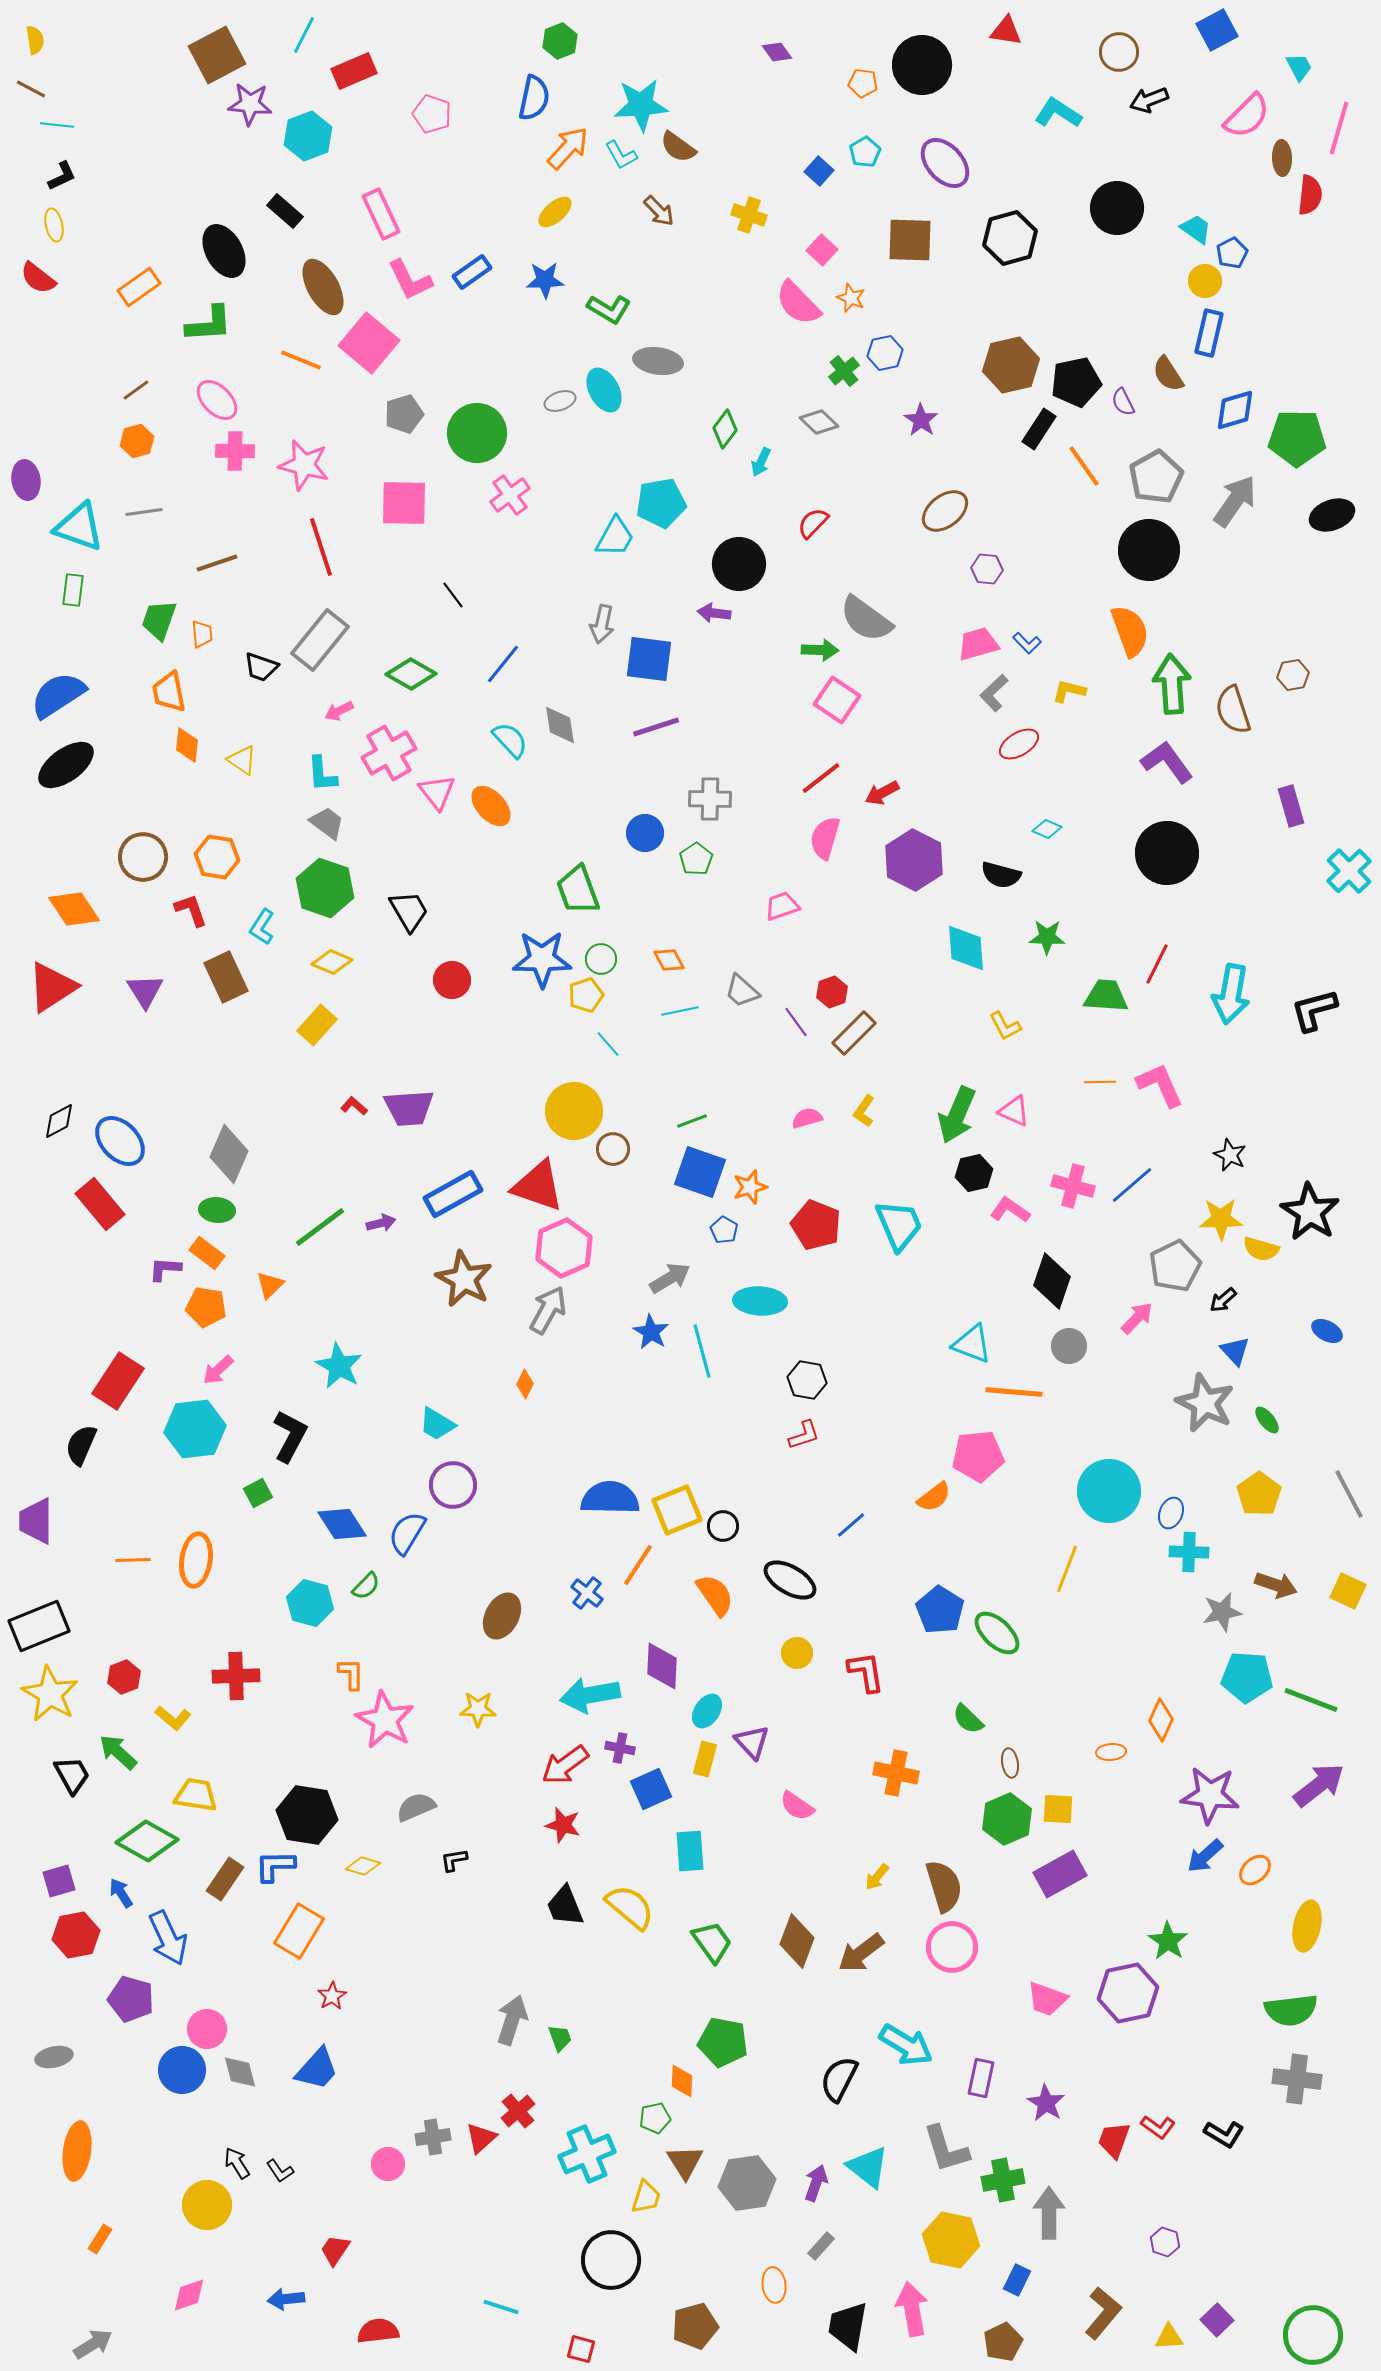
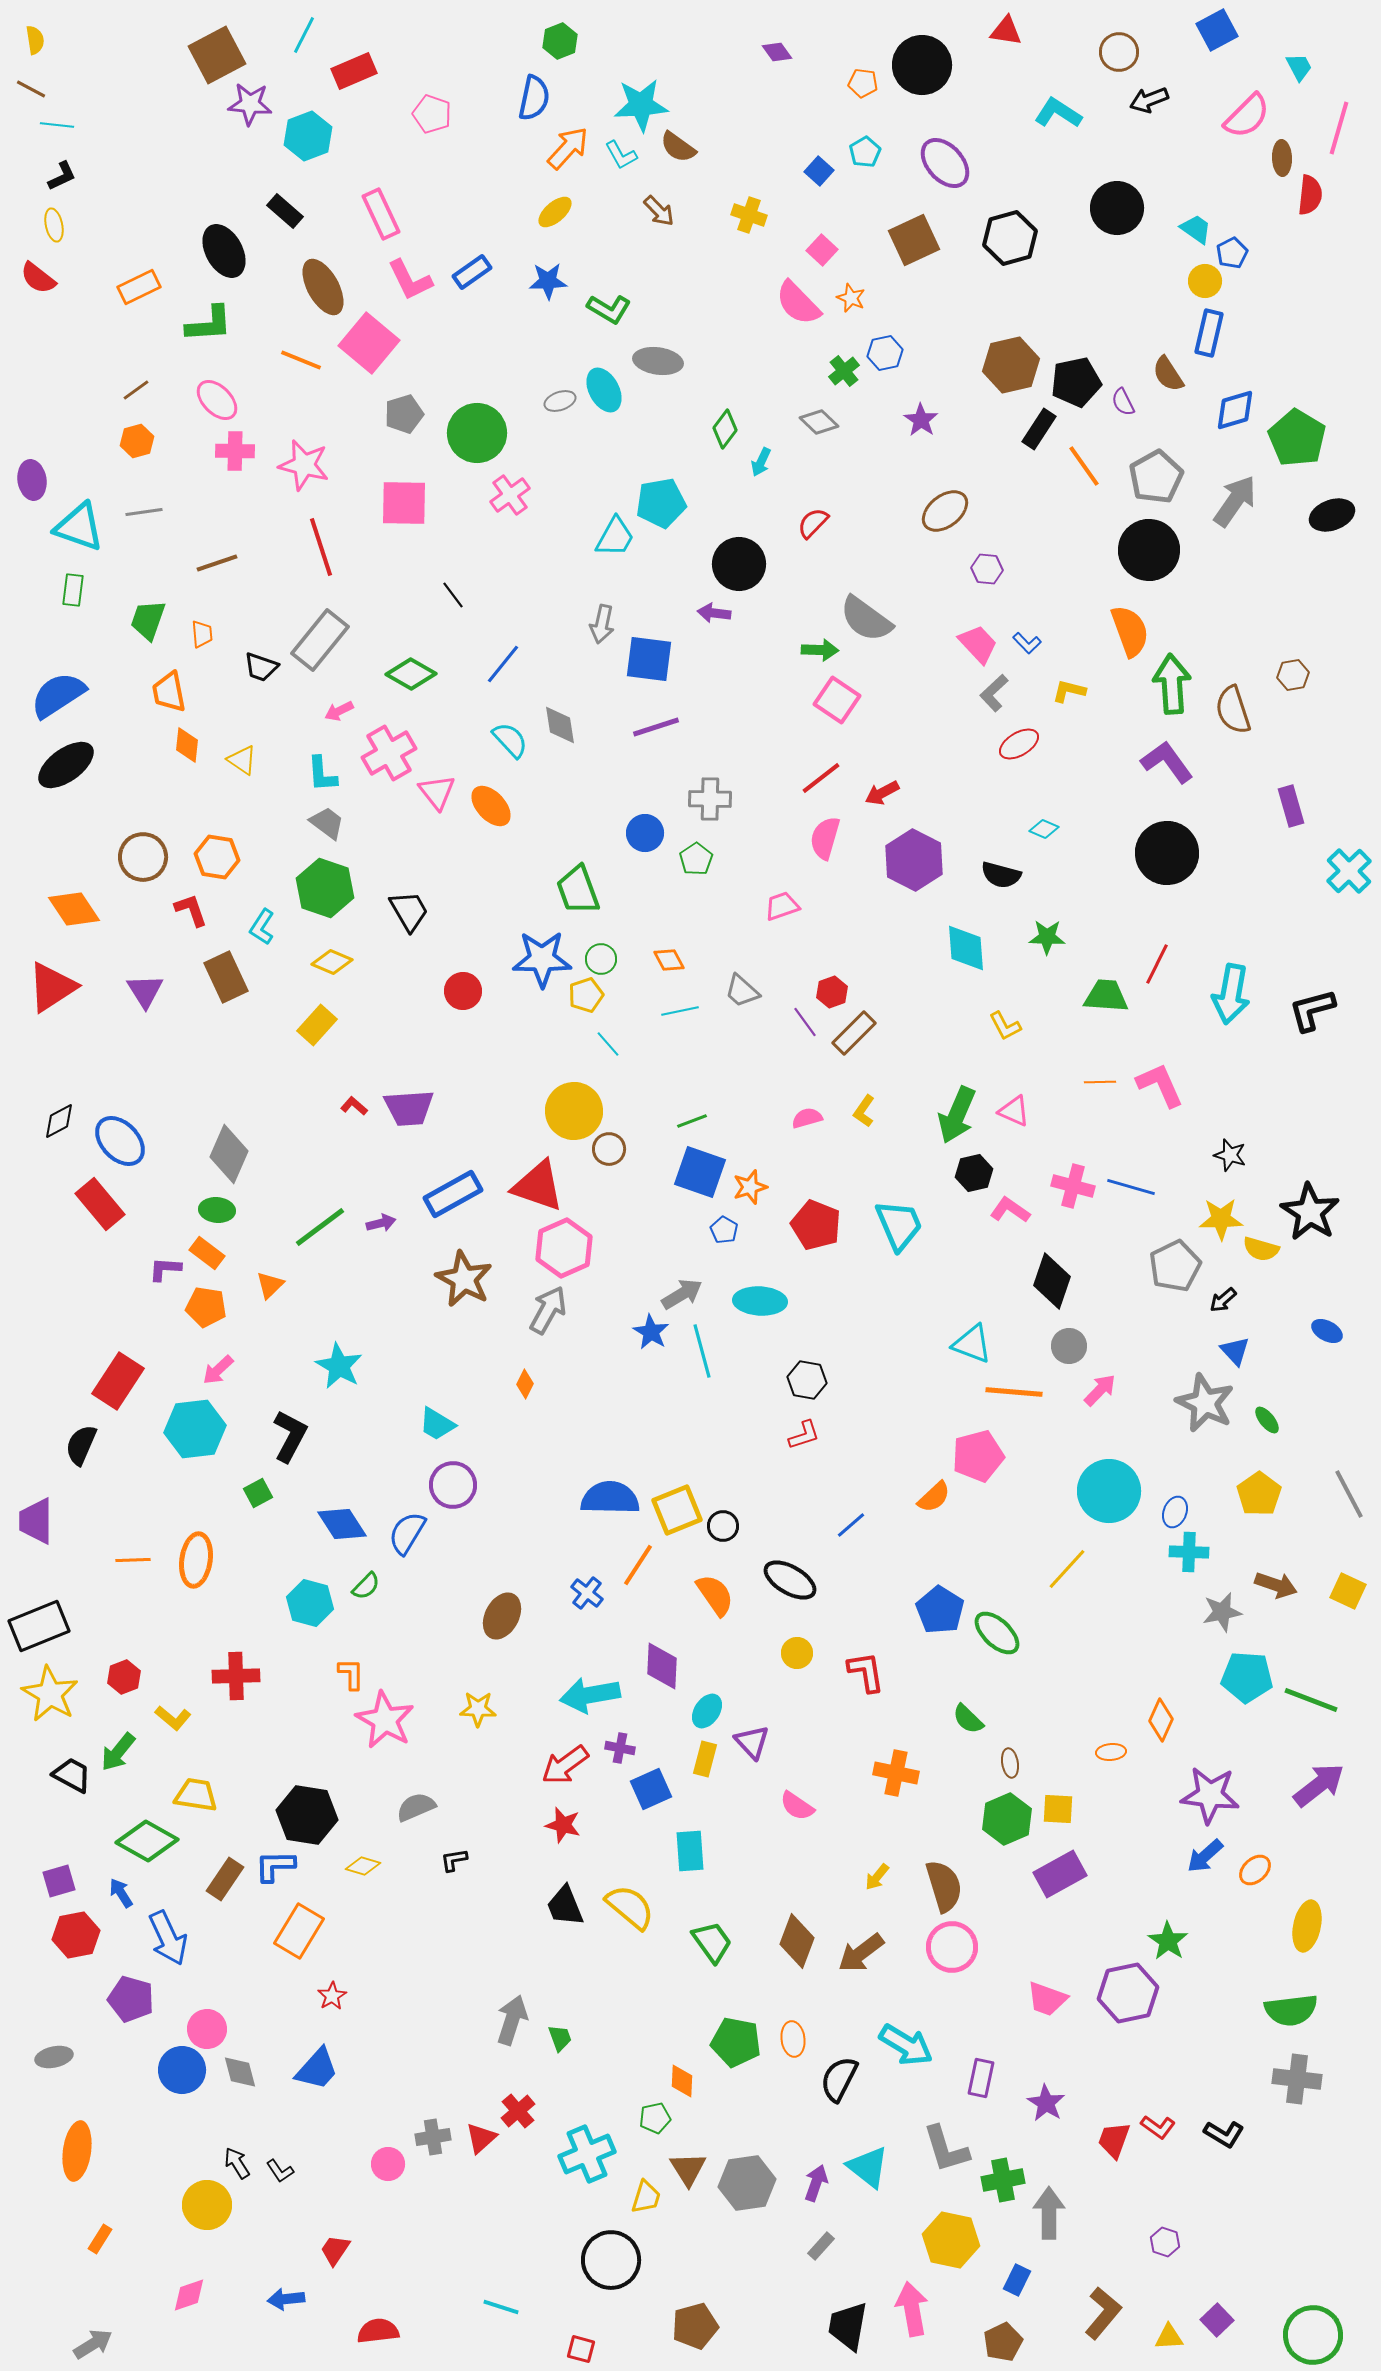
brown square at (910, 240): moved 4 px right; rotated 27 degrees counterclockwise
blue star at (545, 280): moved 3 px right, 1 px down
orange rectangle at (139, 287): rotated 9 degrees clockwise
green pentagon at (1297, 438): rotated 30 degrees clockwise
purple ellipse at (26, 480): moved 6 px right
green trapezoid at (159, 620): moved 11 px left
pink trapezoid at (978, 644): rotated 63 degrees clockwise
cyan diamond at (1047, 829): moved 3 px left
red circle at (452, 980): moved 11 px right, 11 px down
black L-shape at (1314, 1010): moved 2 px left
purple line at (796, 1022): moved 9 px right
brown circle at (613, 1149): moved 4 px left
black star at (1230, 1155): rotated 8 degrees counterclockwise
blue line at (1132, 1185): moved 1 px left, 2 px down; rotated 57 degrees clockwise
gray arrow at (670, 1278): moved 12 px right, 16 px down
pink arrow at (1137, 1318): moved 37 px left, 72 px down
pink pentagon at (978, 1456): rotated 9 degrees counterclockwise
orange semicircle at (934, 1497): rotated 6 degrees counterclockwise
blue ellipse at (1171, 1513): moved 4 px right, 1 px up
yellow line at (1067, 1569): rotated 21 degrees clockwise
green arrow at (118, 1752): rotated 93 degrees counterclockwise
black trapezoid at (72, 1775): rotated 33 degrees counterclockwise
green pentagon at (723, 2042): moved 13 px right
brown triangle at (685, 2162): moved 3 px right, 7 px down
orange ellipse at (774, 2285): moved 19 px right, 246 px up
